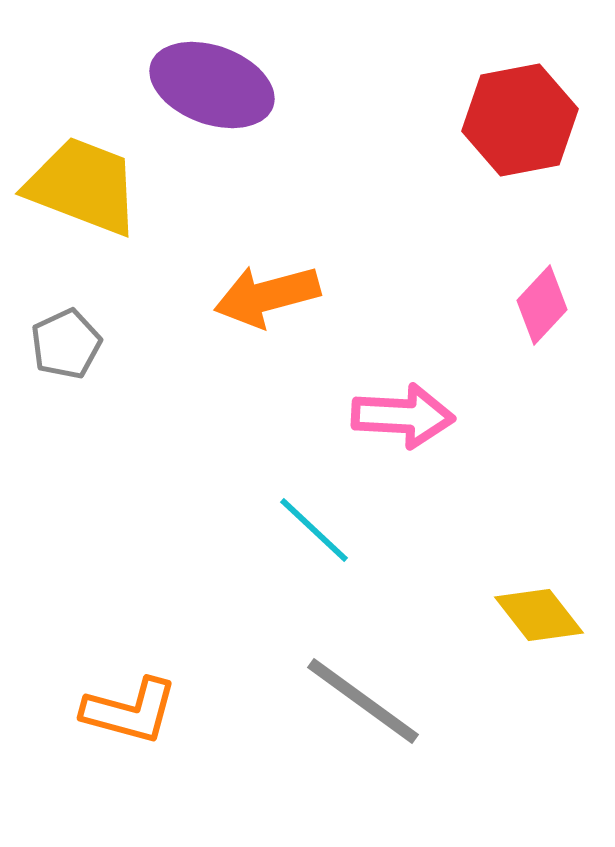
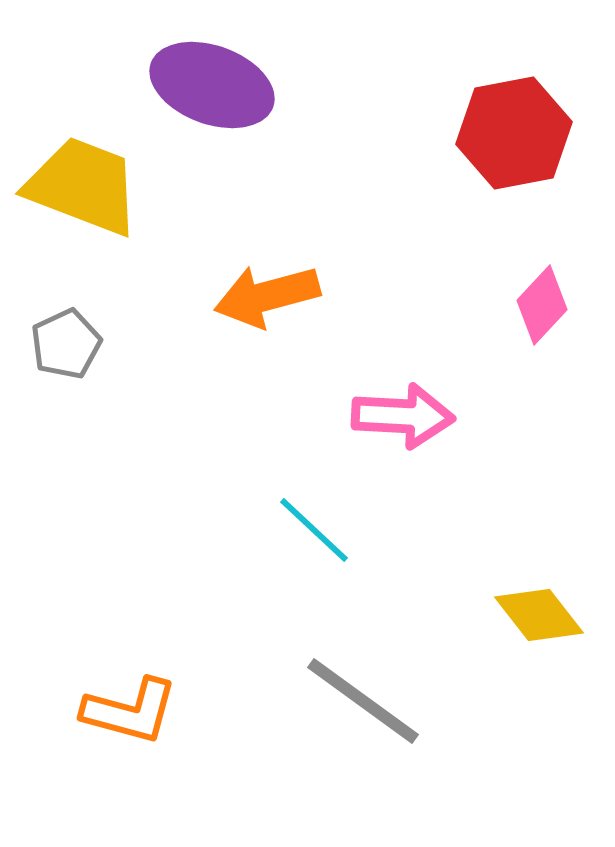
red hexagon: moved 6 px left, 13 px down
